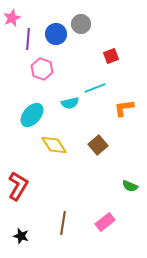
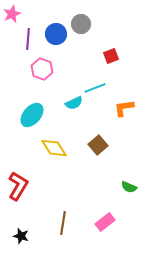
pink star: moved 4 px up
cyan semicircle: moved 4 px right; rotated 12 degrees counterclockwise
yellow diamond: moved 3 px down
green semicircle: moved 1 px left, 1 px down
